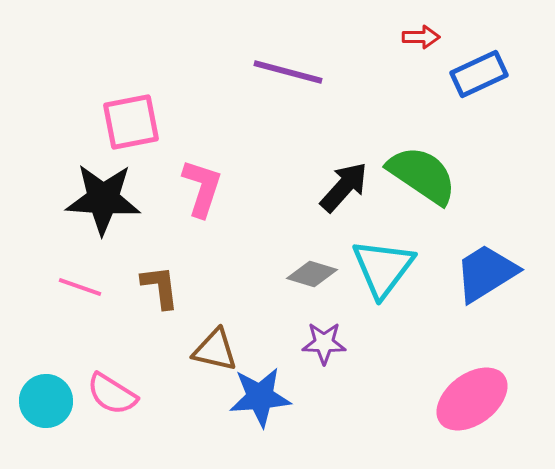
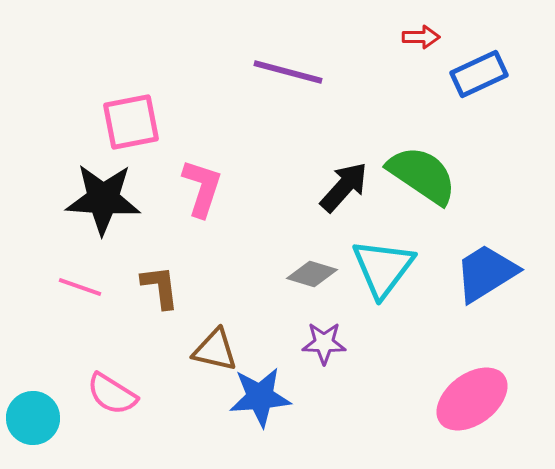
cyan circle: moved 13 px left, 17 px down
